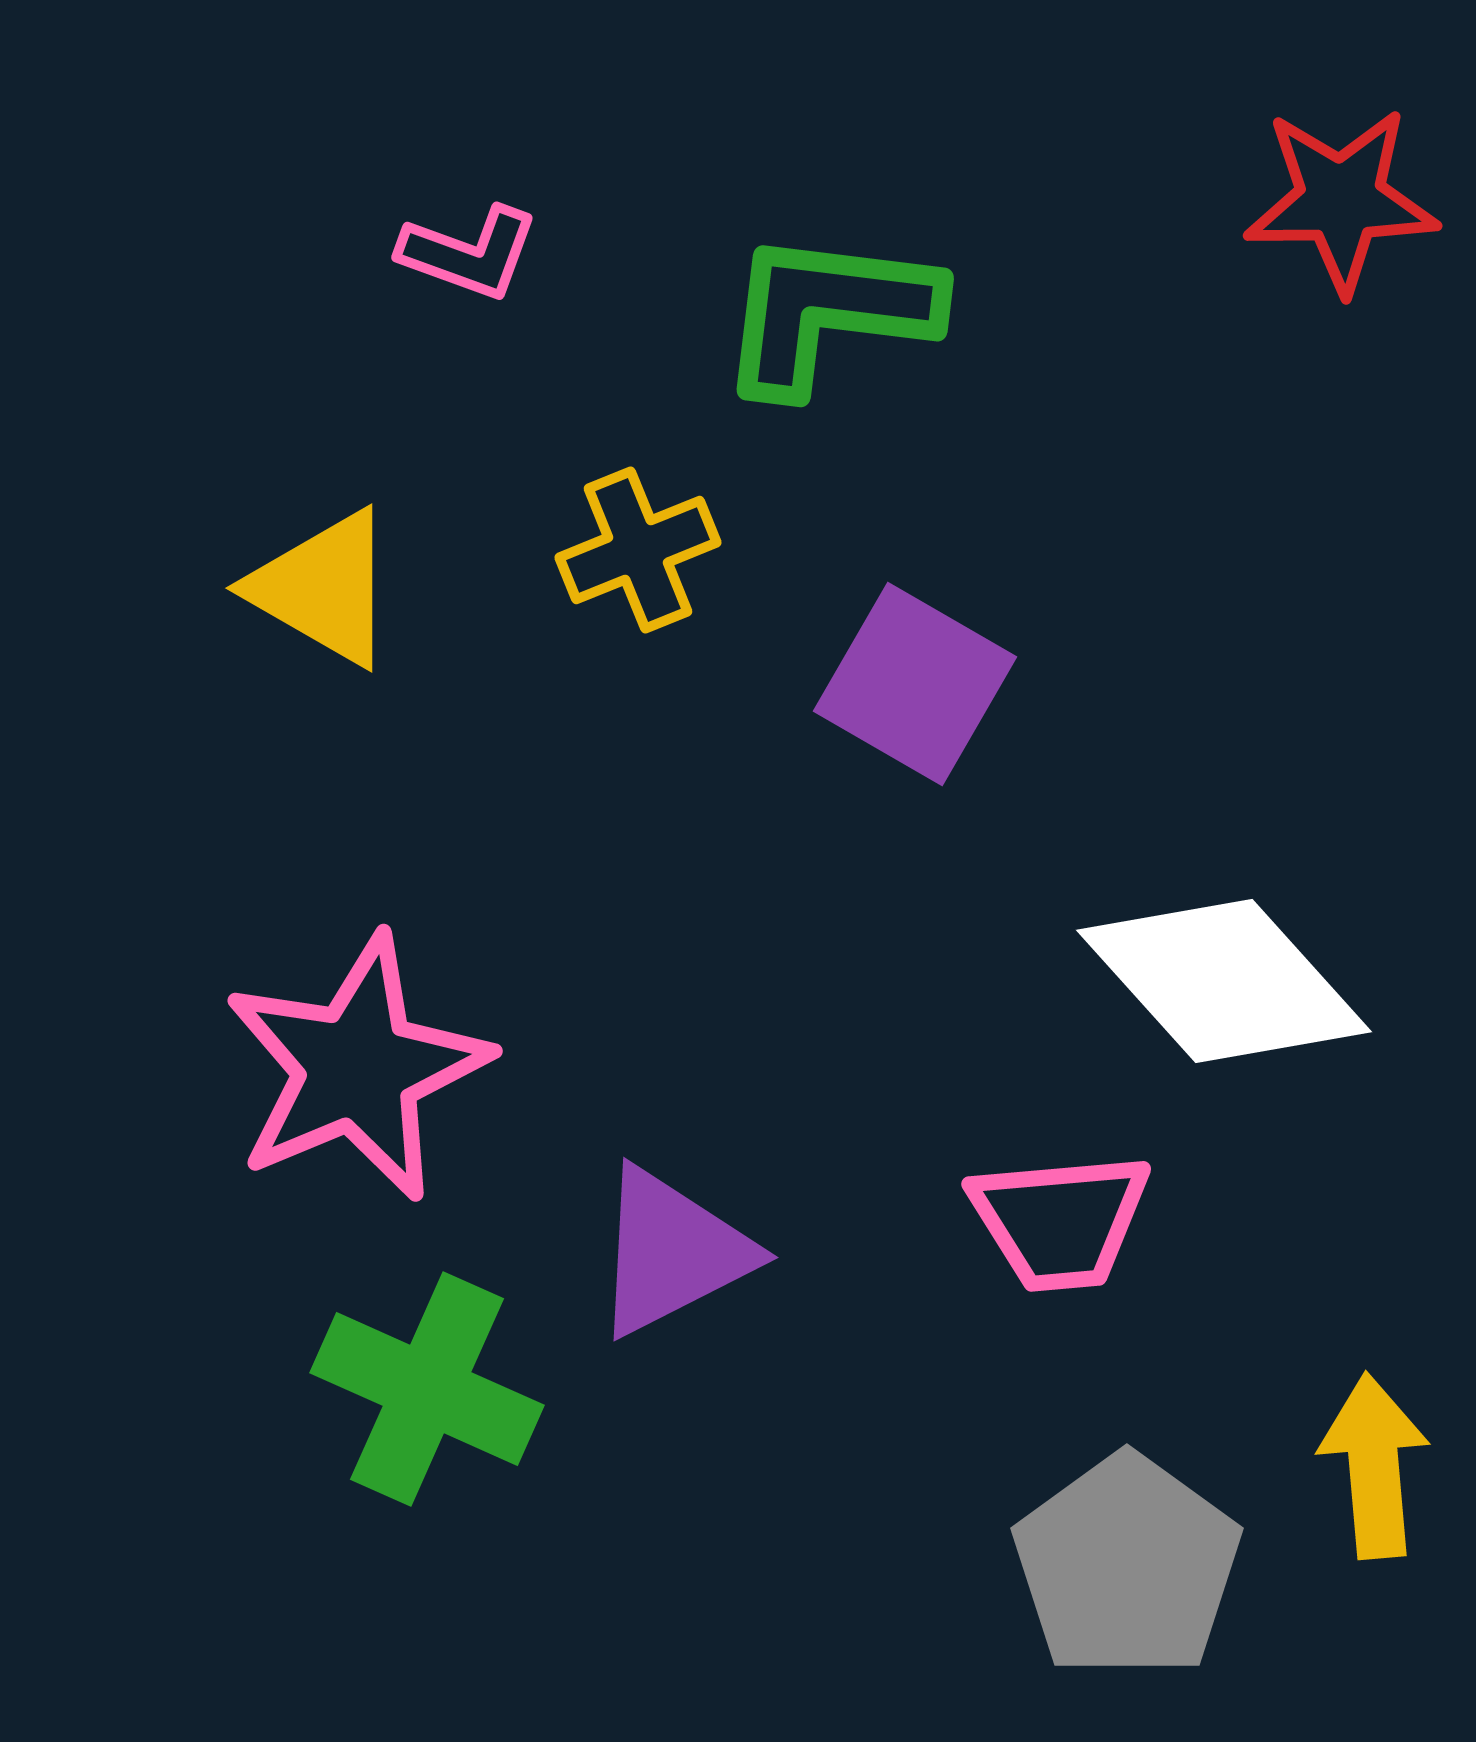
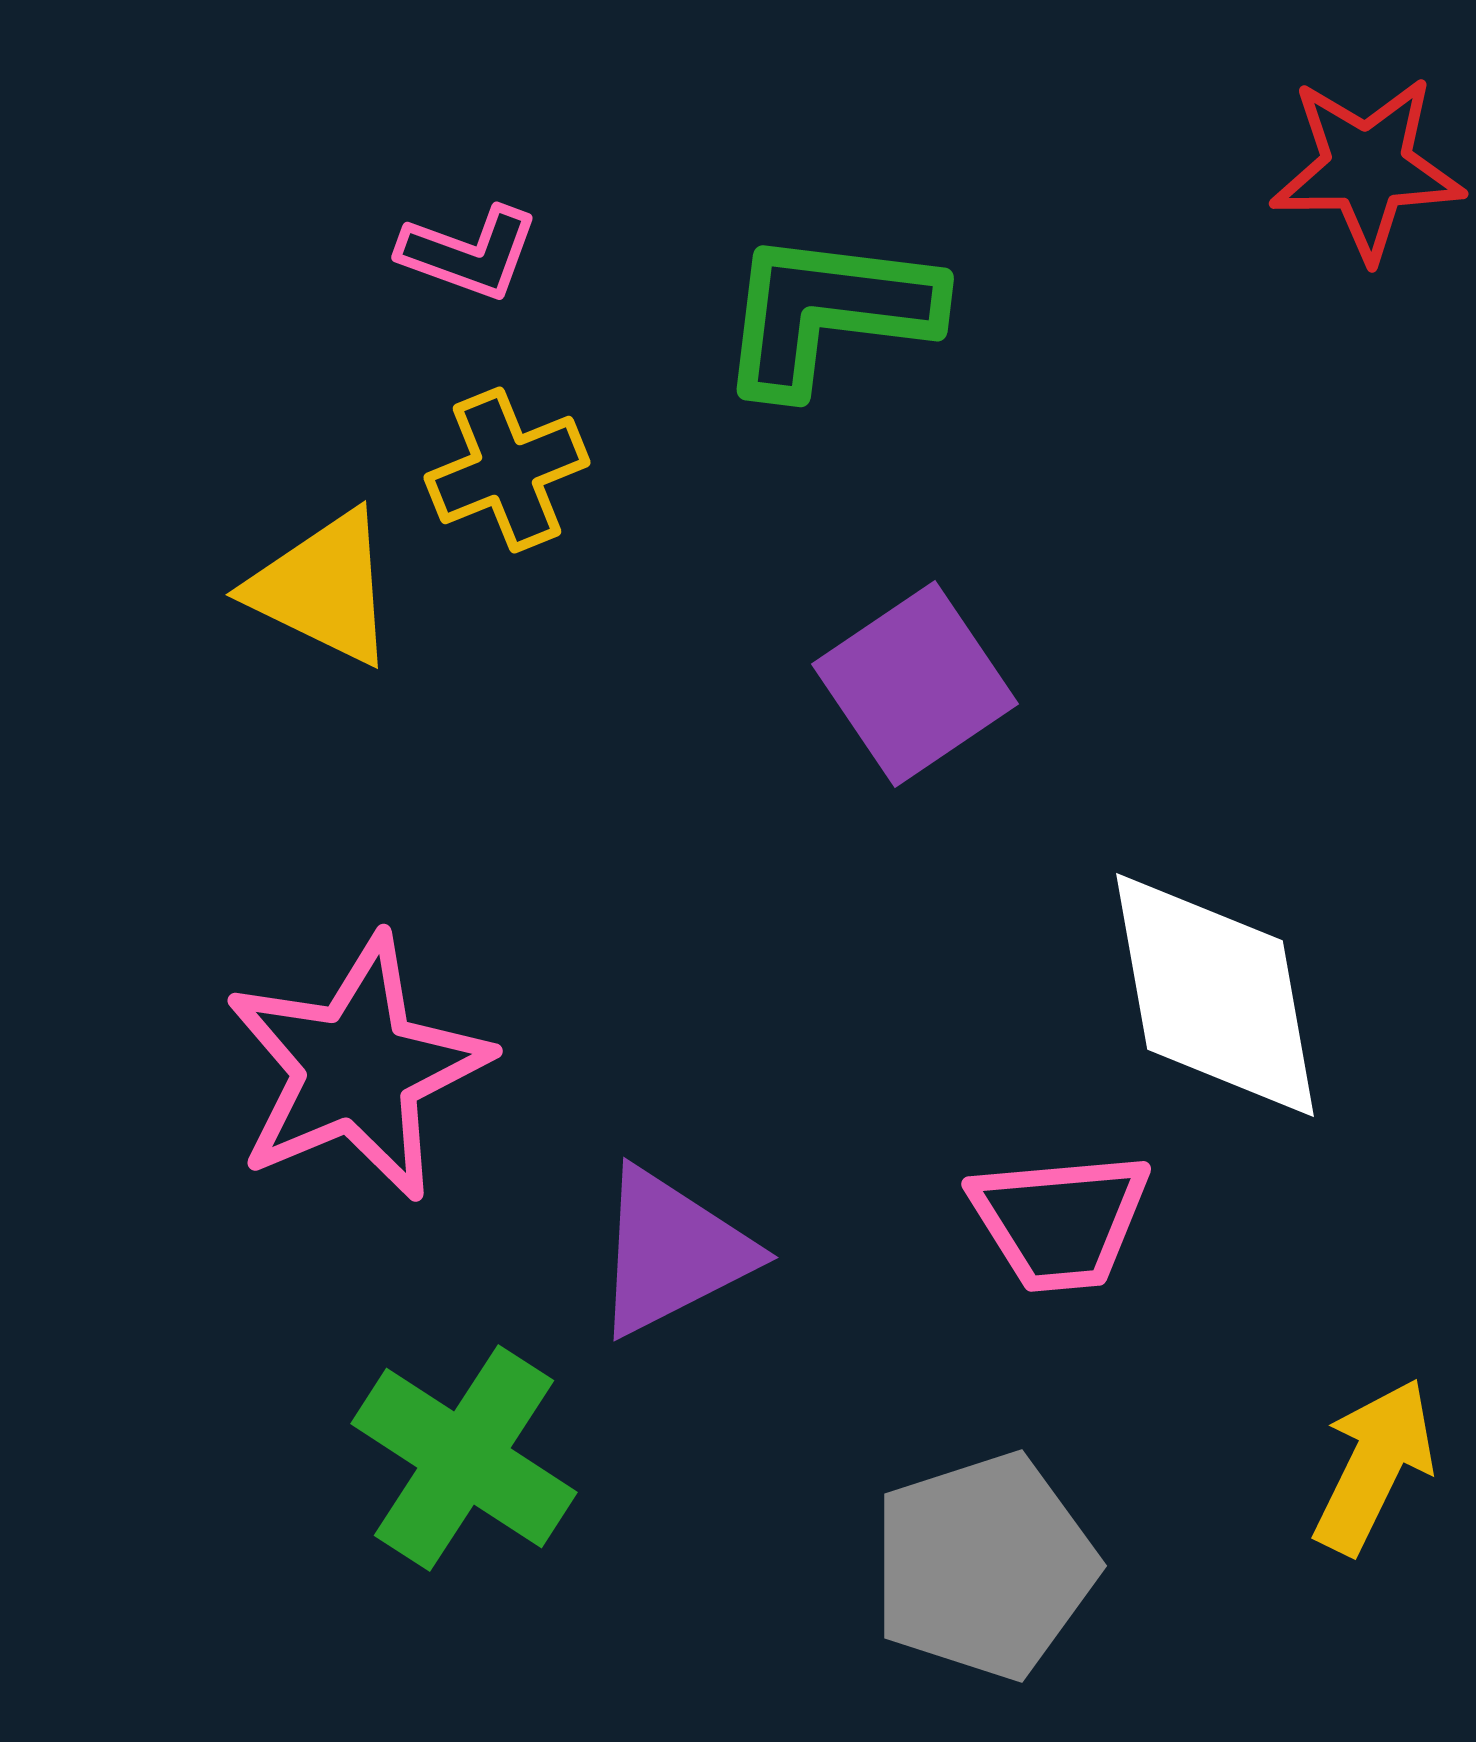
red star: moved 26 px right, 32 px up
yellow cross: moved 131 px left, 80 px up
yellow triangle: rotated 4 degrees counterclockwise
purple square: rotated 26 degrees clockwise
white diamond: moved 9 px left, 14 px down; rotated 32 degrees clockwise
green cross: moved 37 px right, 69 px down; rotated 9 degrees clockwise
yellow arrow: rotated 31 degrees clockwise
gray pentagon: moved 143 px left; rotated 18 degrees clockwise
